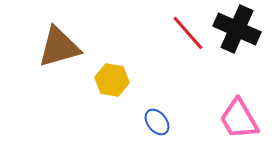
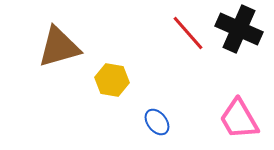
black cross: moved 2 px right
